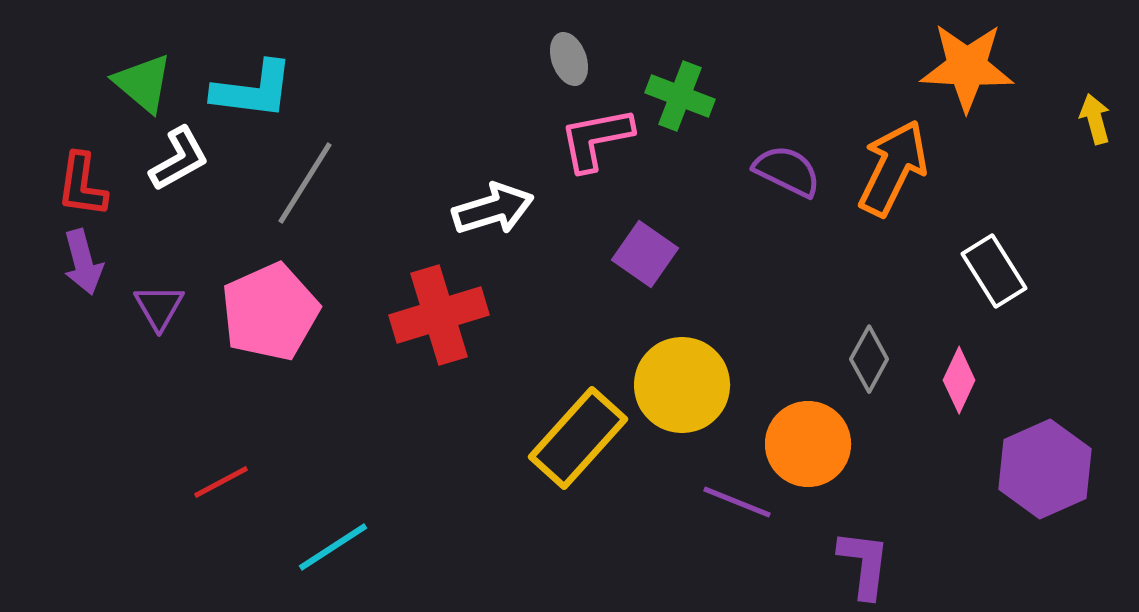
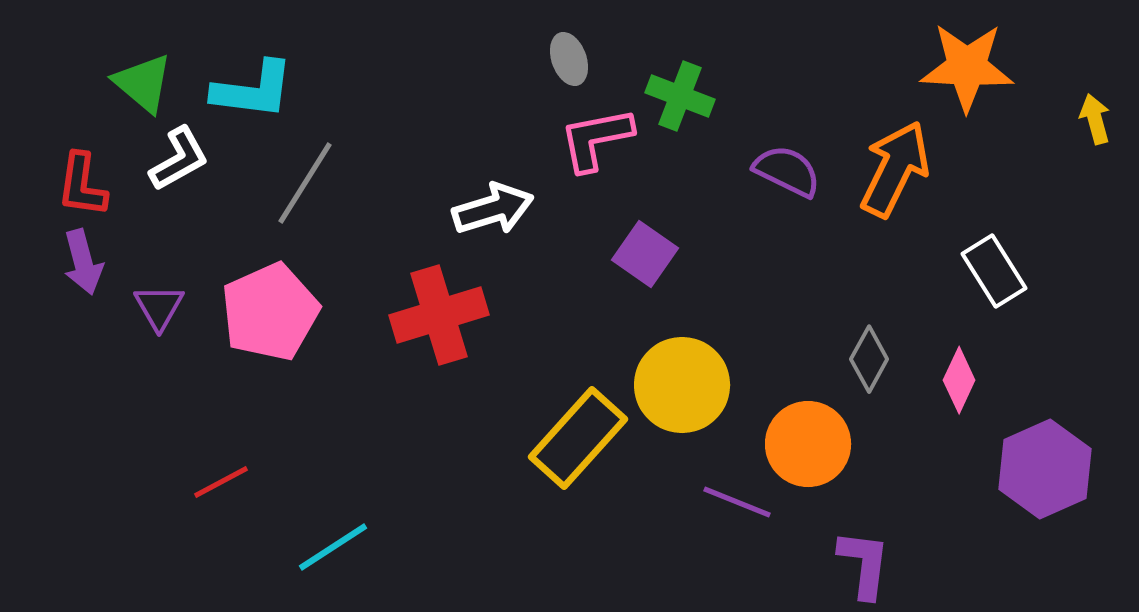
orange arrow: moved 2 px right, 1 px down
